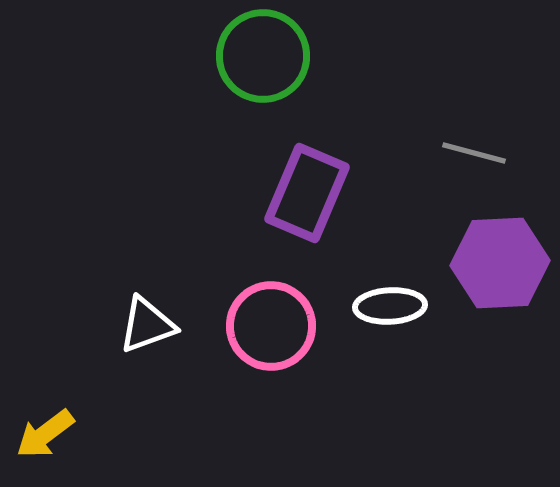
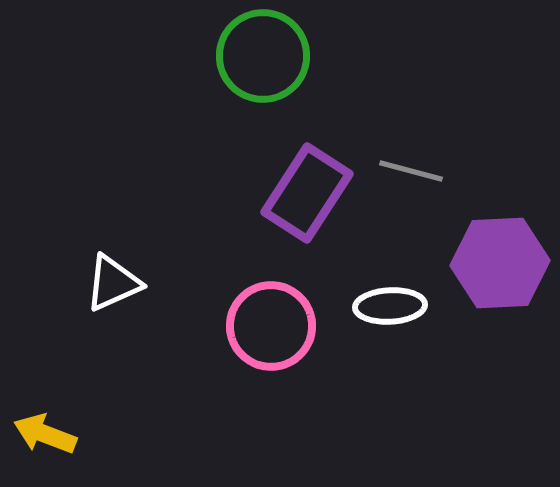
gray line: moved 63 px left, 18 px down
purple rectangle: rotated 10 degrees clockwise
white triangle: moved 34 px left, 42 px up; rotated 4 degrees counterclockwise
yellow arrow: rotated 58 degrees clockwise
